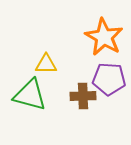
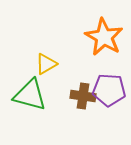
yellow triangle: rotated 30 degrees counterclockwise
purple pentagon: moved 11 px down
brown cross: rotated 10 degrees clockwise
